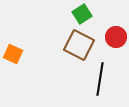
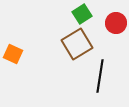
red circle: moved 14 px up
brown square: moved 2 px left, 1 px up; rotated 32 degrees clockwise
black line: moved 3 px up
